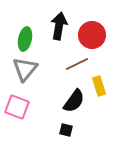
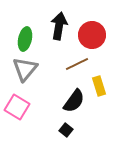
pink square: rotated 10 degrees clockwise
black square: rotated 24 degrees clockwise
